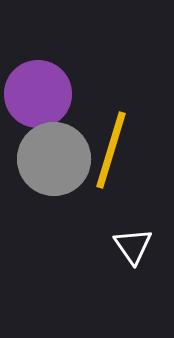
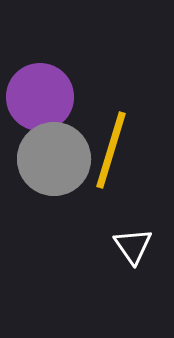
purple circle: moved 2 px right, 3 px down
